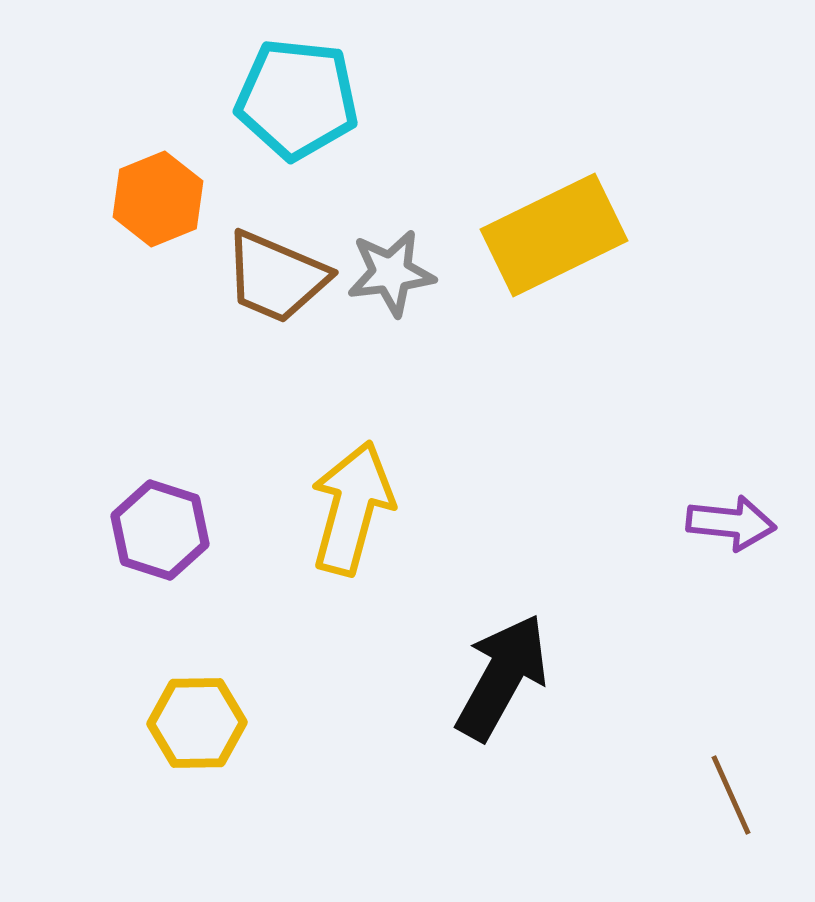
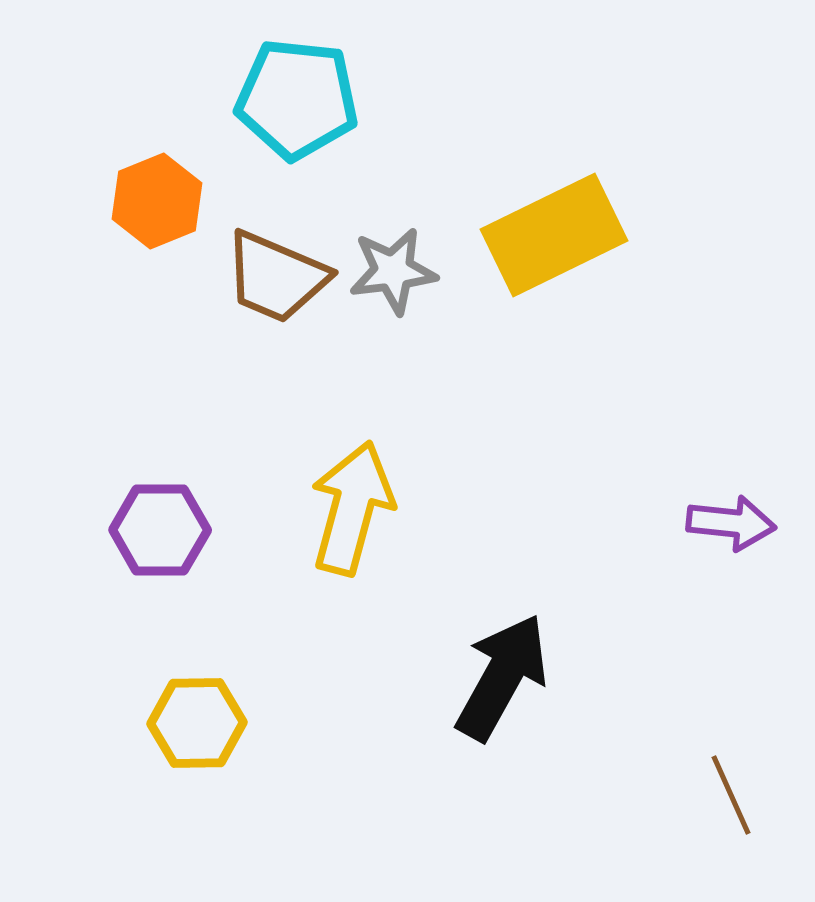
orange hexagon: moved 1 px left, 2 px down
gray star: moved 2 px right, 2 px up
purple hexagon: rotated 18 degrees counterclockwise
